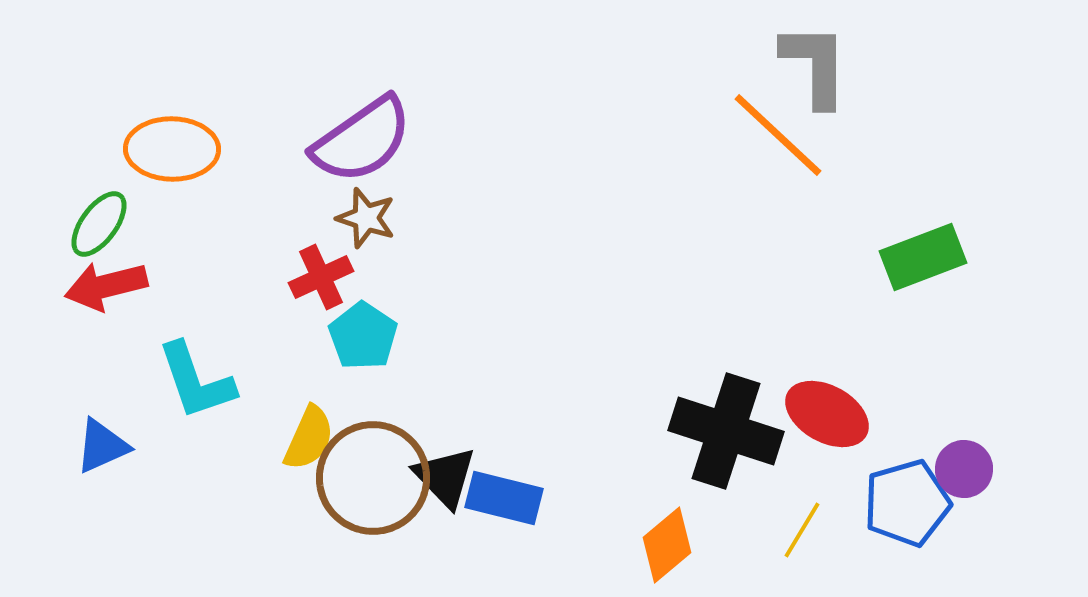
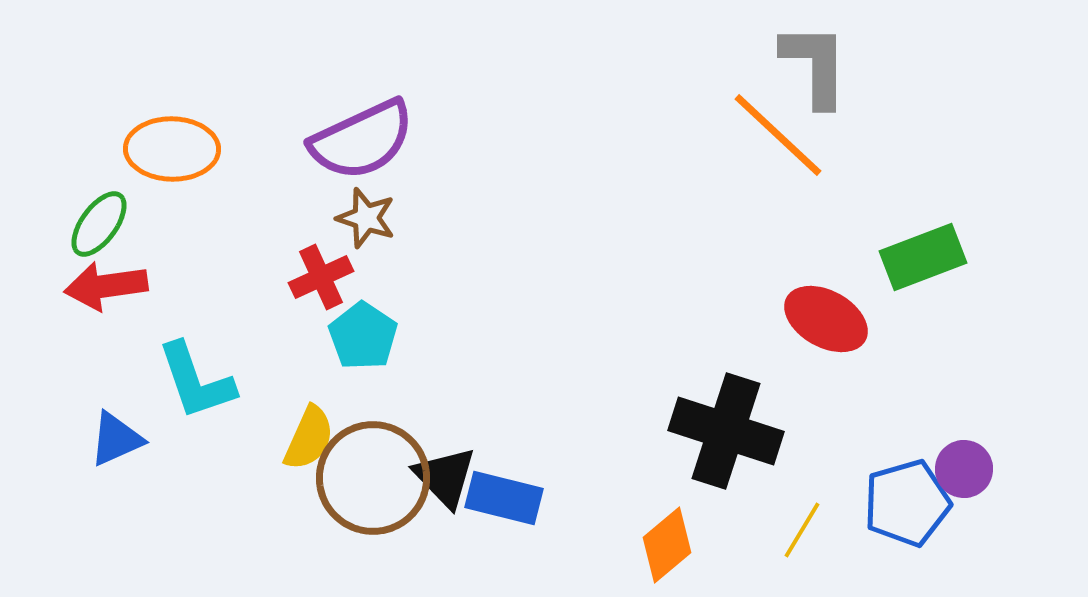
purple semicircle: rotated 10 degrees clockwise
red arrow: rotated 6 degrees clockwise
red ellipse: moved 1 px left, 95 px up
blue triangle: moved 14 px right, 7 px up
